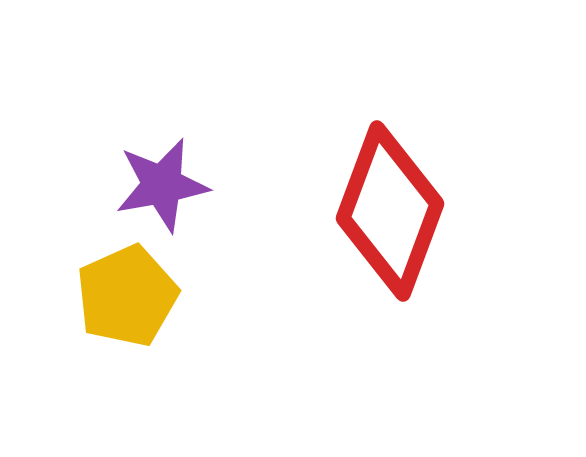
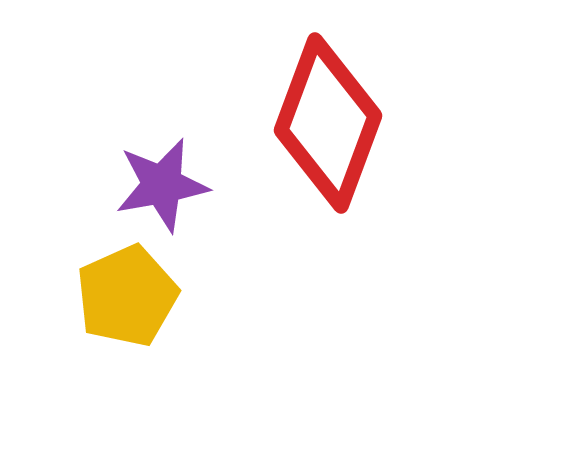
red diamond: moved 62 px left, 88 px up
